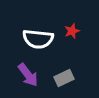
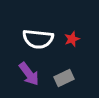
red star: moved 8 px down
purple arrow: moved 1 px right, 1 px up
